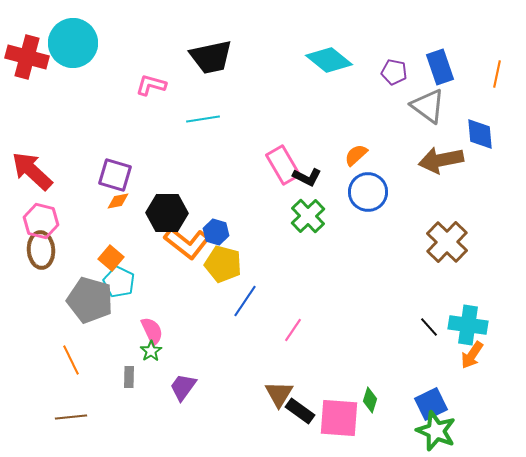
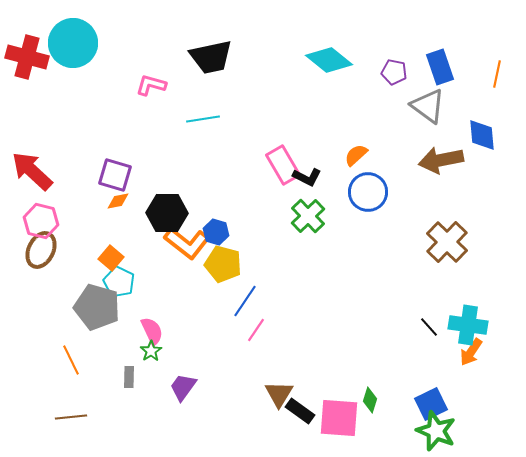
blue diamond at (480, 134): moved 2 px right, 1 px down
brown ellipse at (41, 250): rotated 30 degrees clockwise
gray pentagon at (90, 300): moved 7 px right, 7 px down
pink line at (293, 330): moved 37 px left
orange arrow at (472, 355): moved 1 px left, 3 px up
